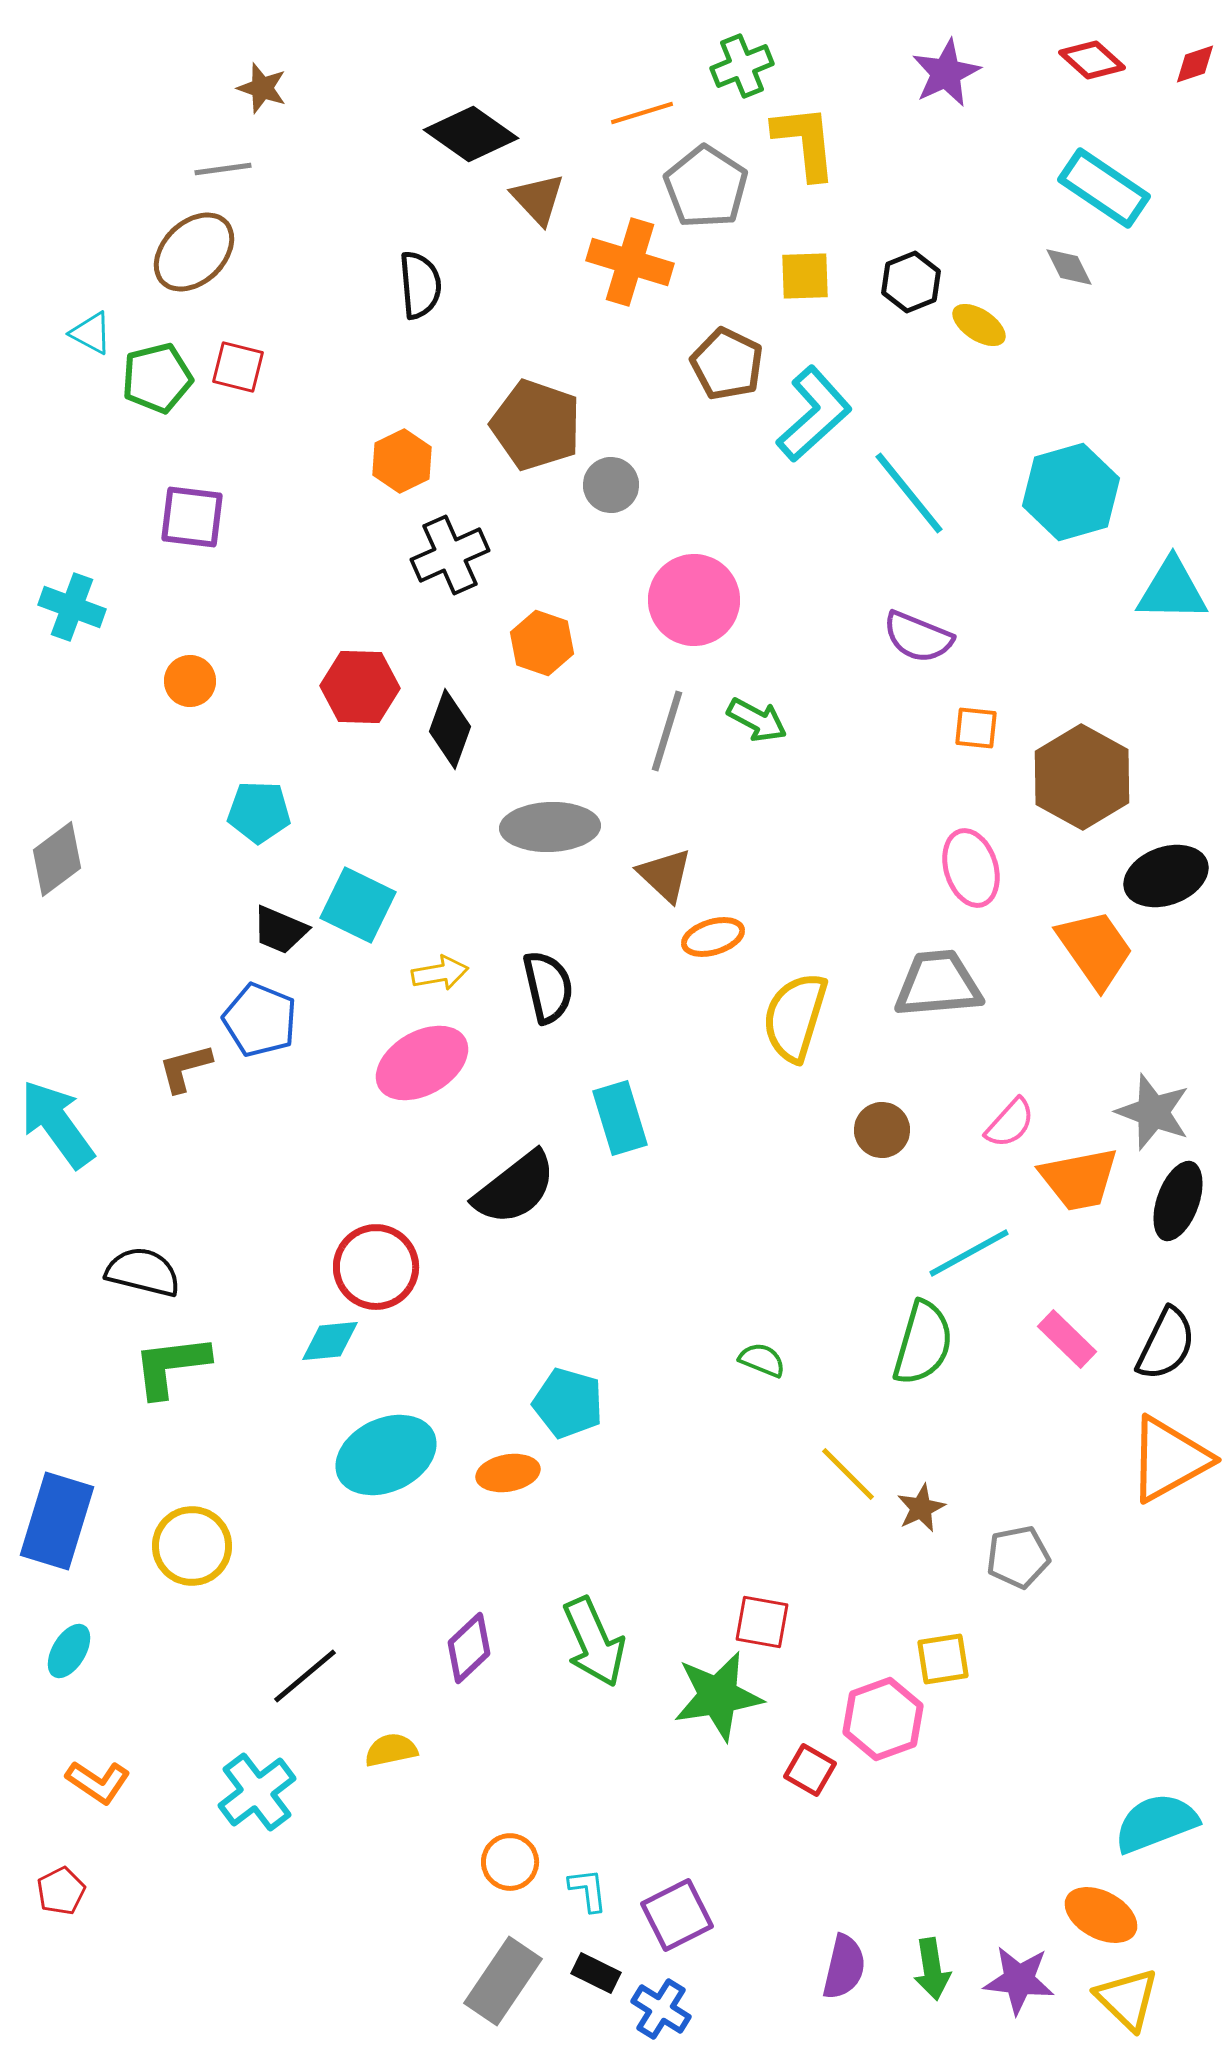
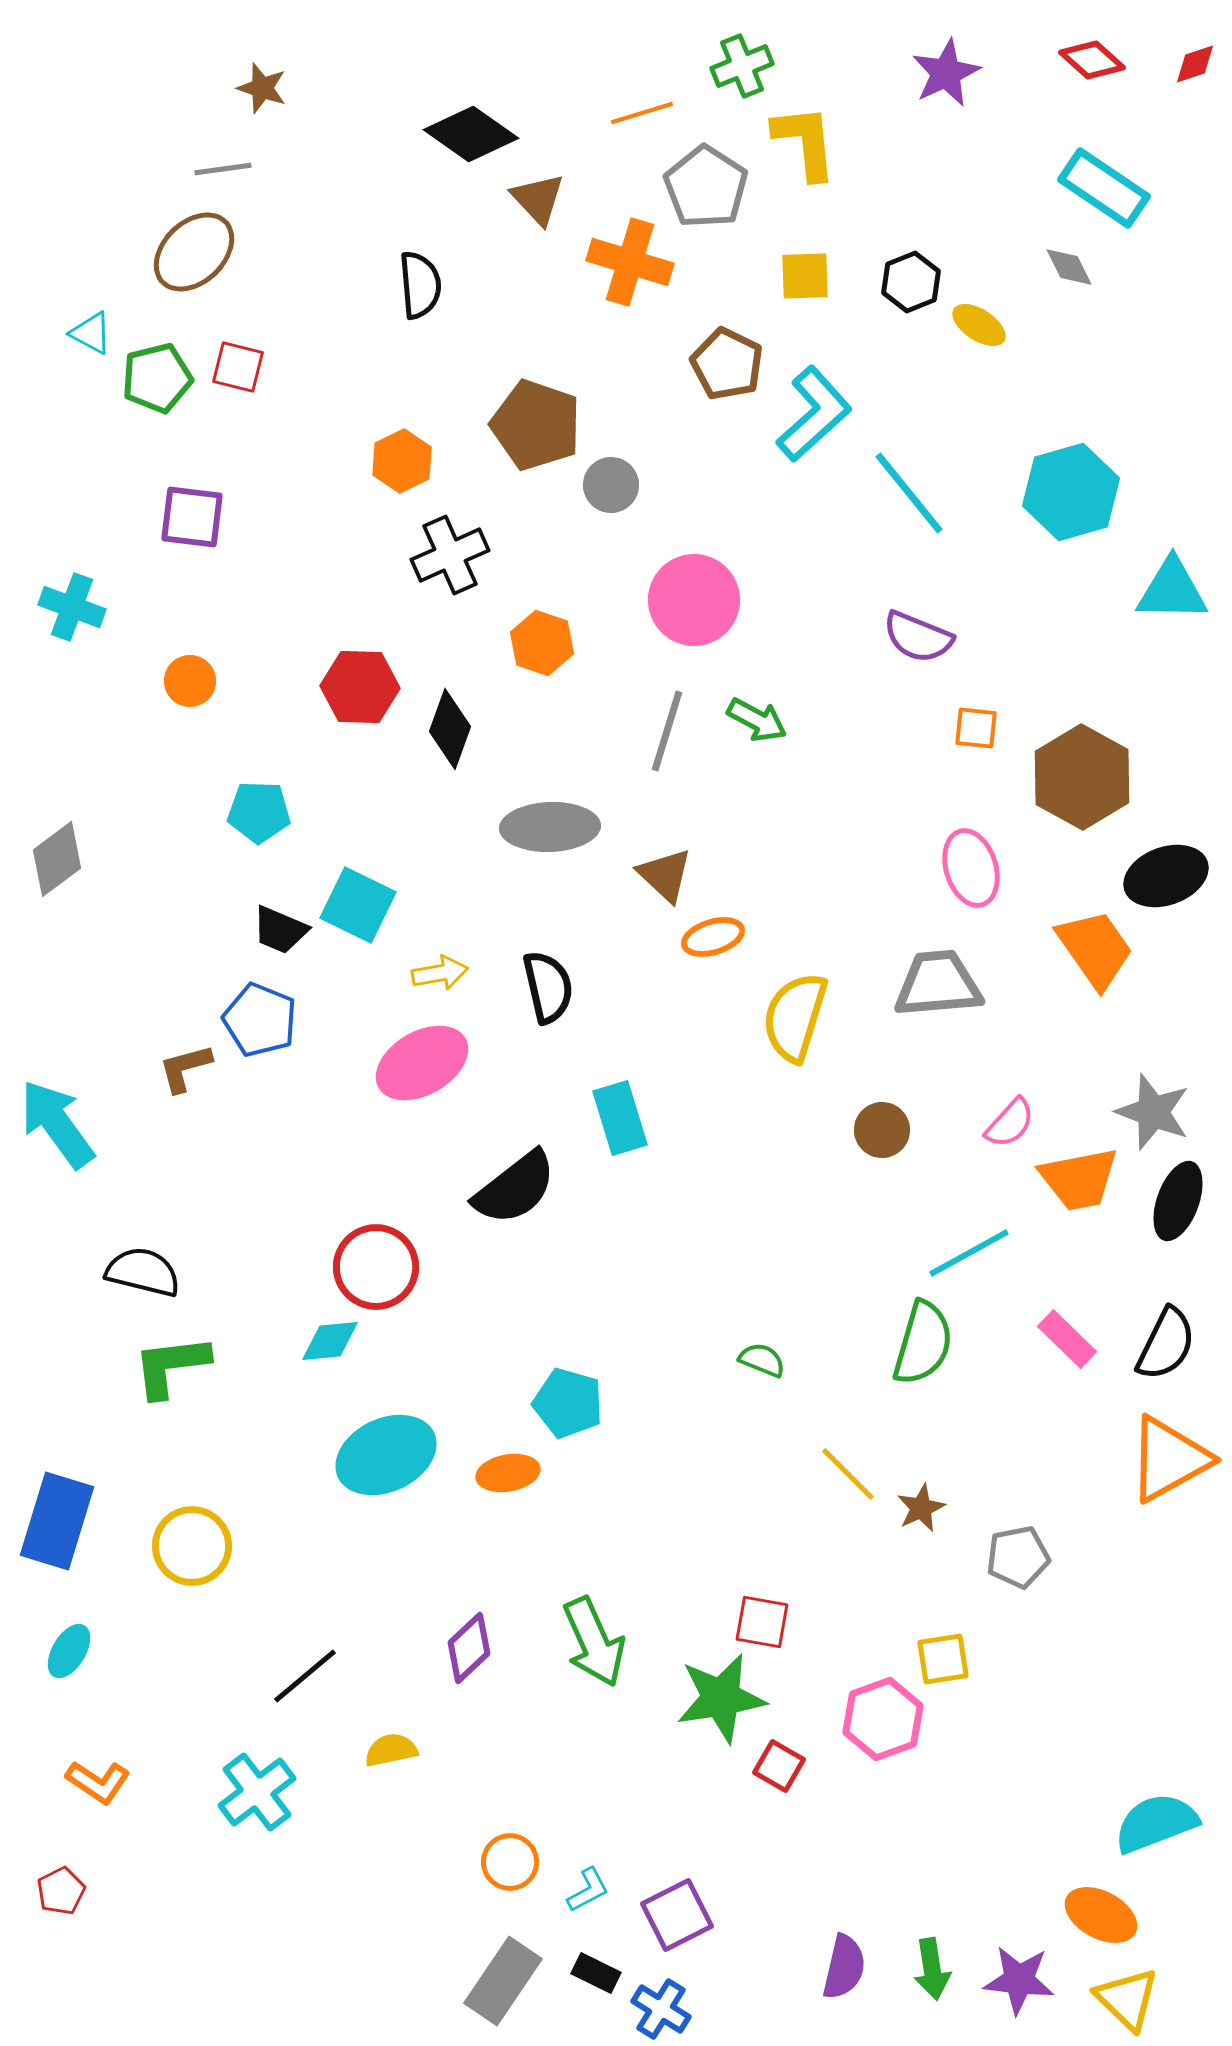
green star at (718, 1696): moved 3 px right, 2 px down
red square at (810, 1770): moved 31 px left, 4 px up
cyan L-shape at (588, 1890): rotated 69 degrees clockwise
